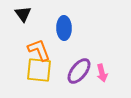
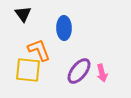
yellow square: moved 11 px left
